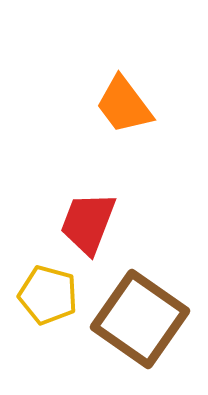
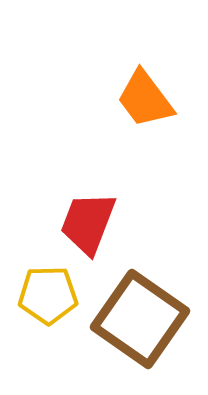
orange trapezoid: moved 21 px right, 6 px up
yellow pentagon: rotated 16 degrees counterclockwise
